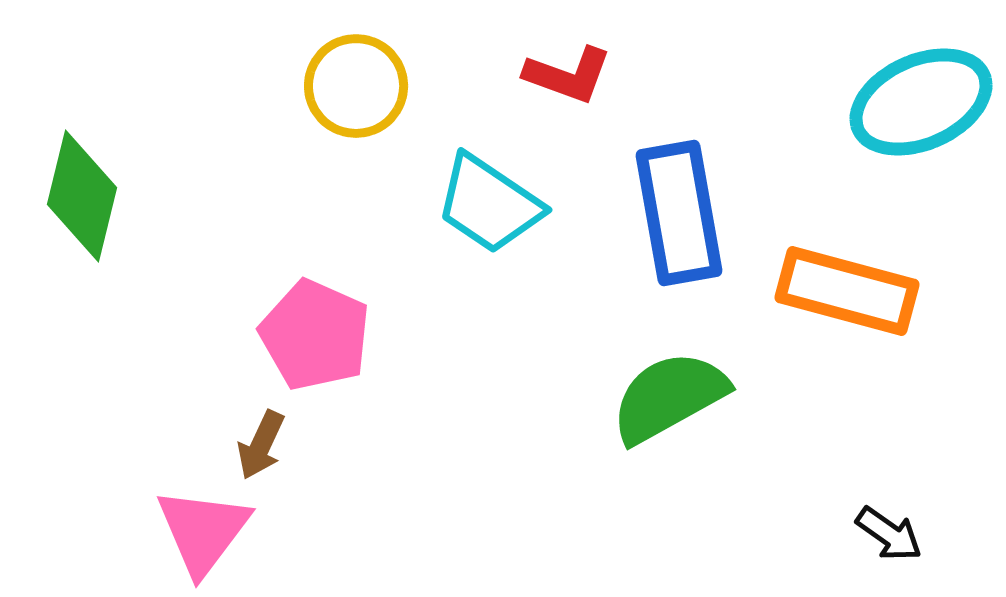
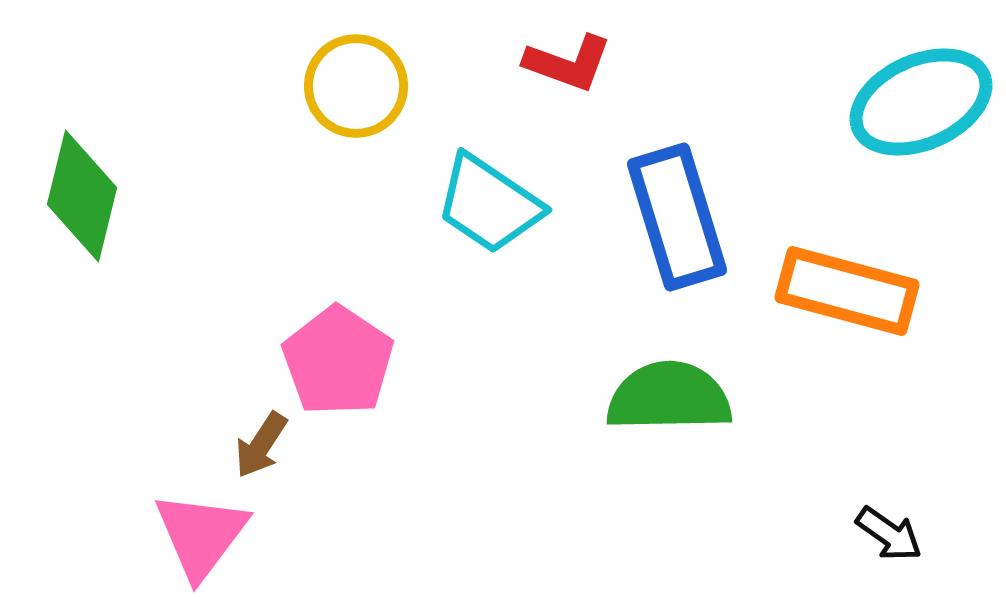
red L-shape: moved 12 px up
blue rectangle: moved 2 px left, 4 px down; rotated 7 degrees counterclockwise
pink pentagon: moved 23 px right, 26 px down; rotated 10 degrees clockwise
green semicircle: rotated 28 degrees clockwise
brown arrow: rotated 8 degrees clockwise
pink triangle: moved 2 px left, 4 px down
